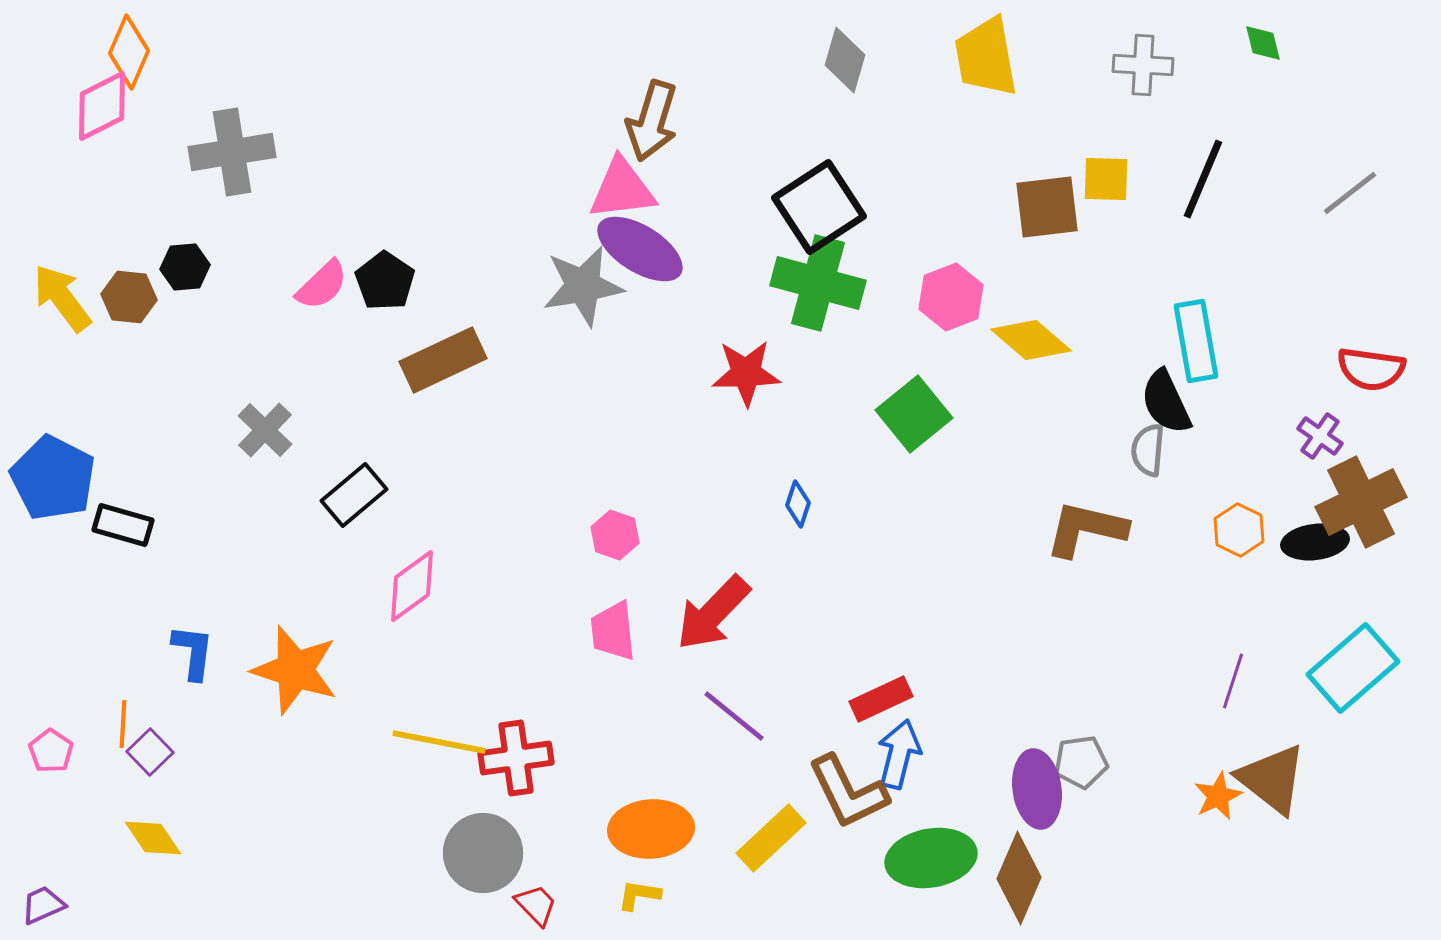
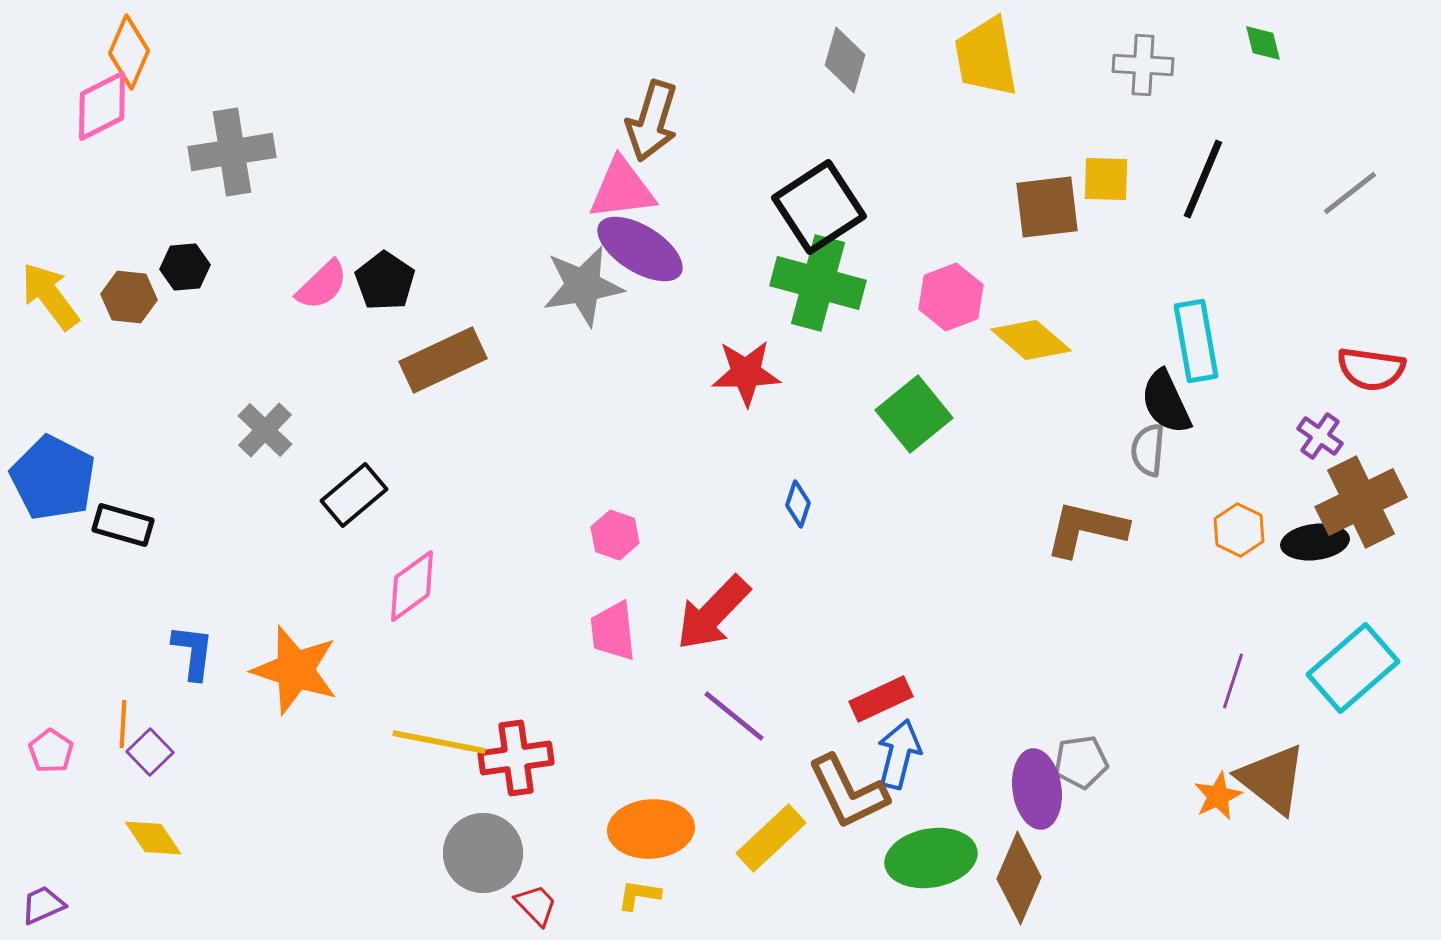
yellow arrow at (62, 298): moved 12 px left, 2 px up
